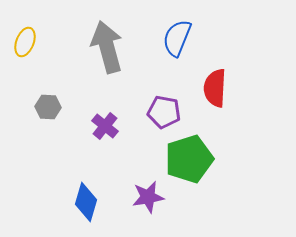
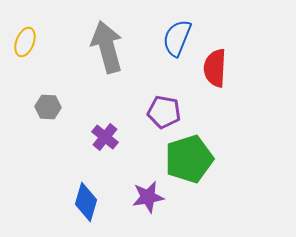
red semicircle: moved 20 px up
purple cross: moved 11 px down
